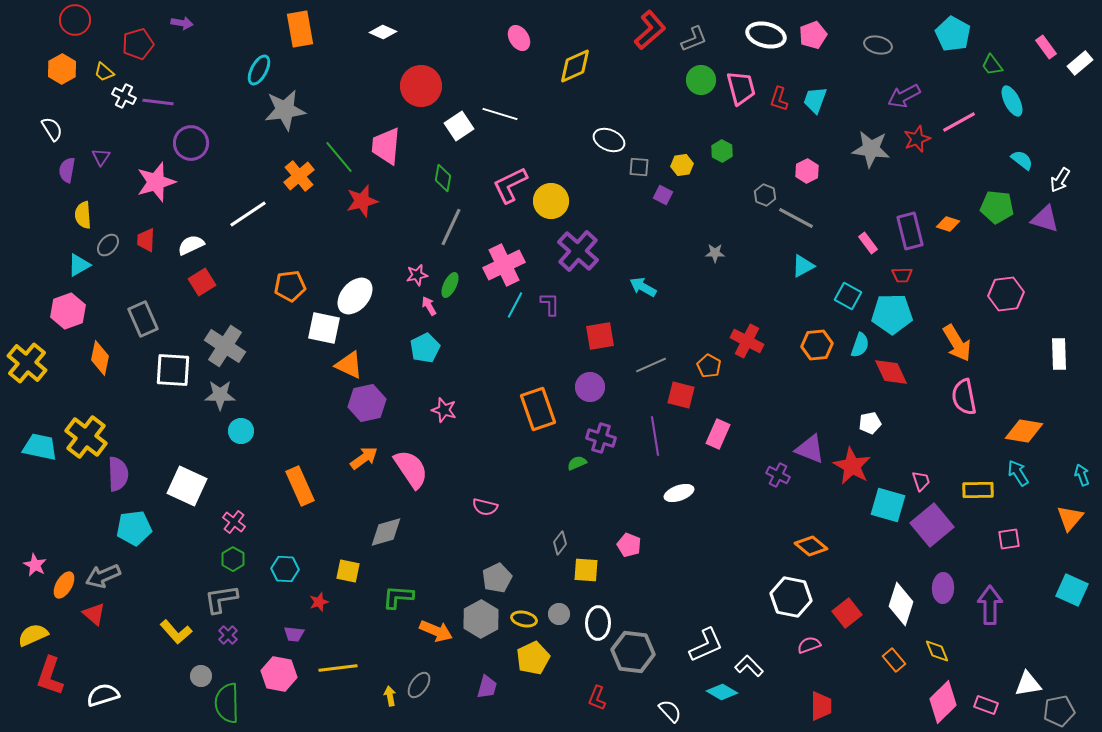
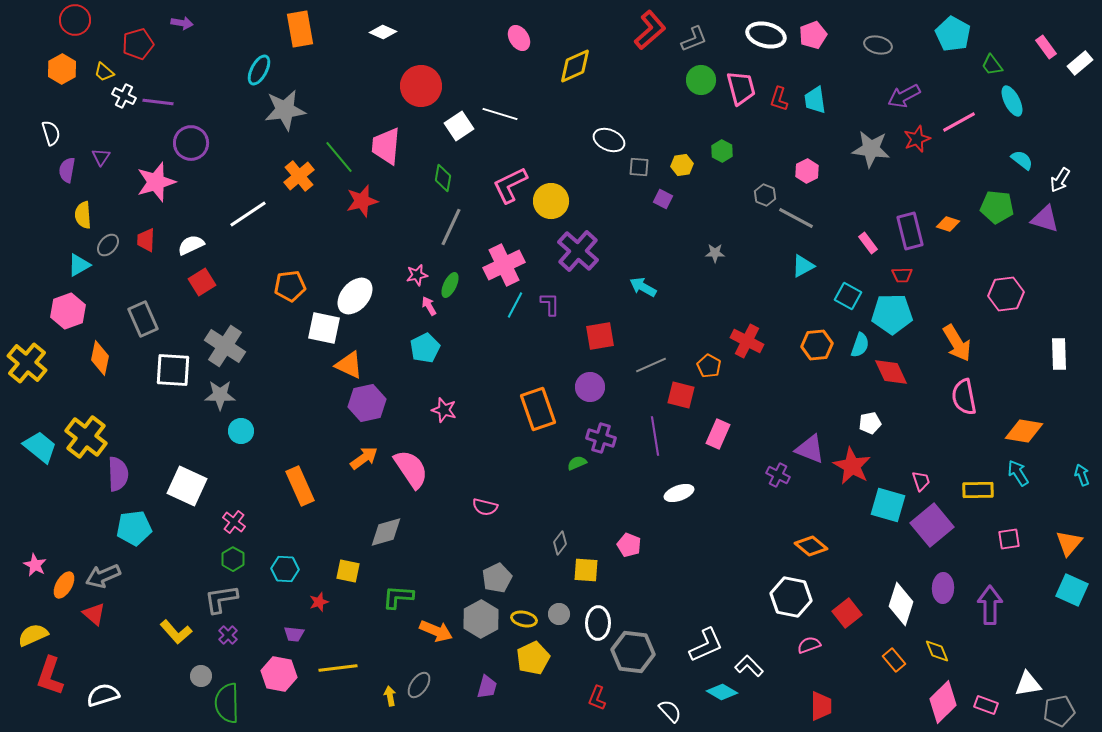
cyan trapezoid at (815, 100): rotated 28 degrees counterclockwise
white semicircle at (52, 129): moved 1 px left, 4 px down; rotated 15 degrees clockwise
purple square at (663, 195): moved 4 px down
cyan trapezoid at (40, 447): rotated 27 degrees clockwise
orange triangle at (1070, 518): moved 1 px left, 25 px down
